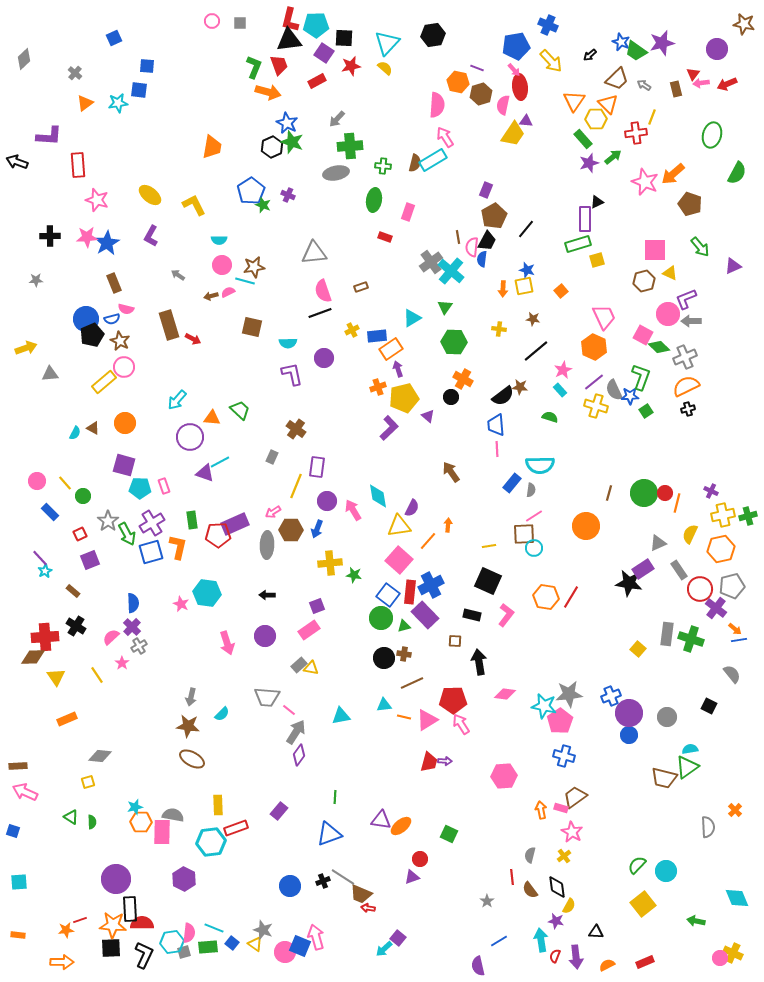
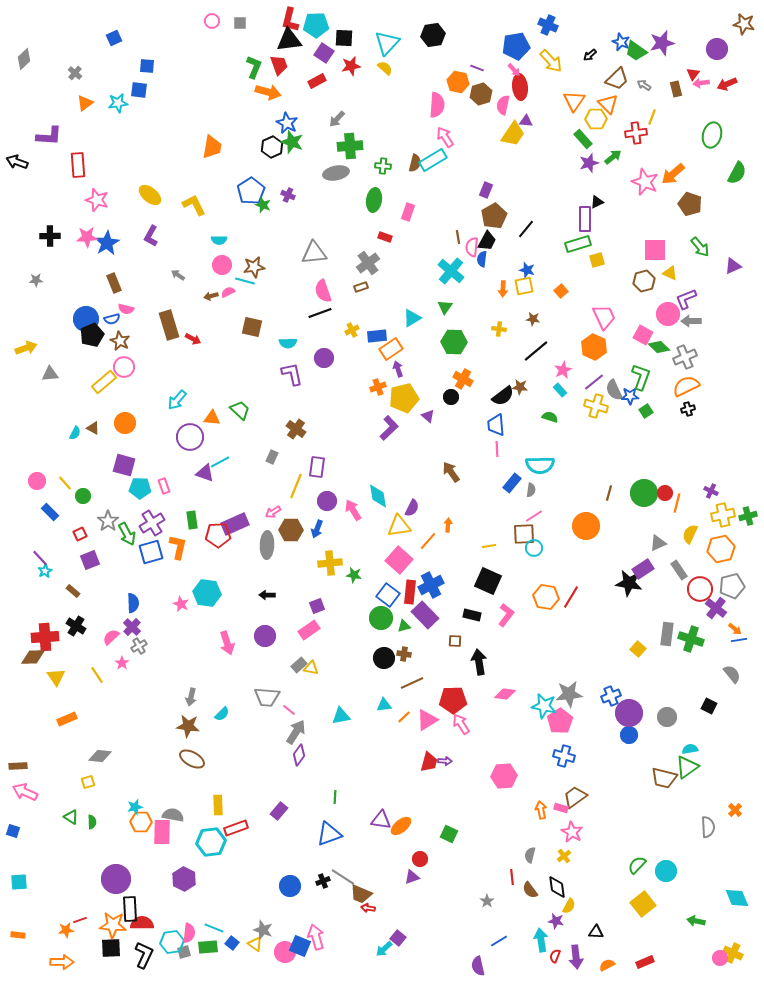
gray cross at (431, 262): moved 63 px left, 1 px down
orange line at (404, 717): rotated 56 degrees counterclockwise
